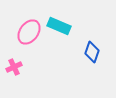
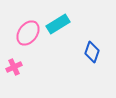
cyan rectangle: moved 1 px left, 2 px up; rotated 55 degrees counterclockwise
pink ellipse: moved 1 px left, 1 px down
